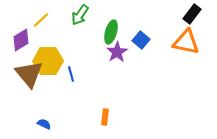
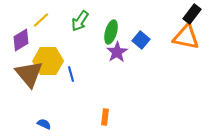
green arrow: moved 6 px down
orange triangle: moved 5 px up
